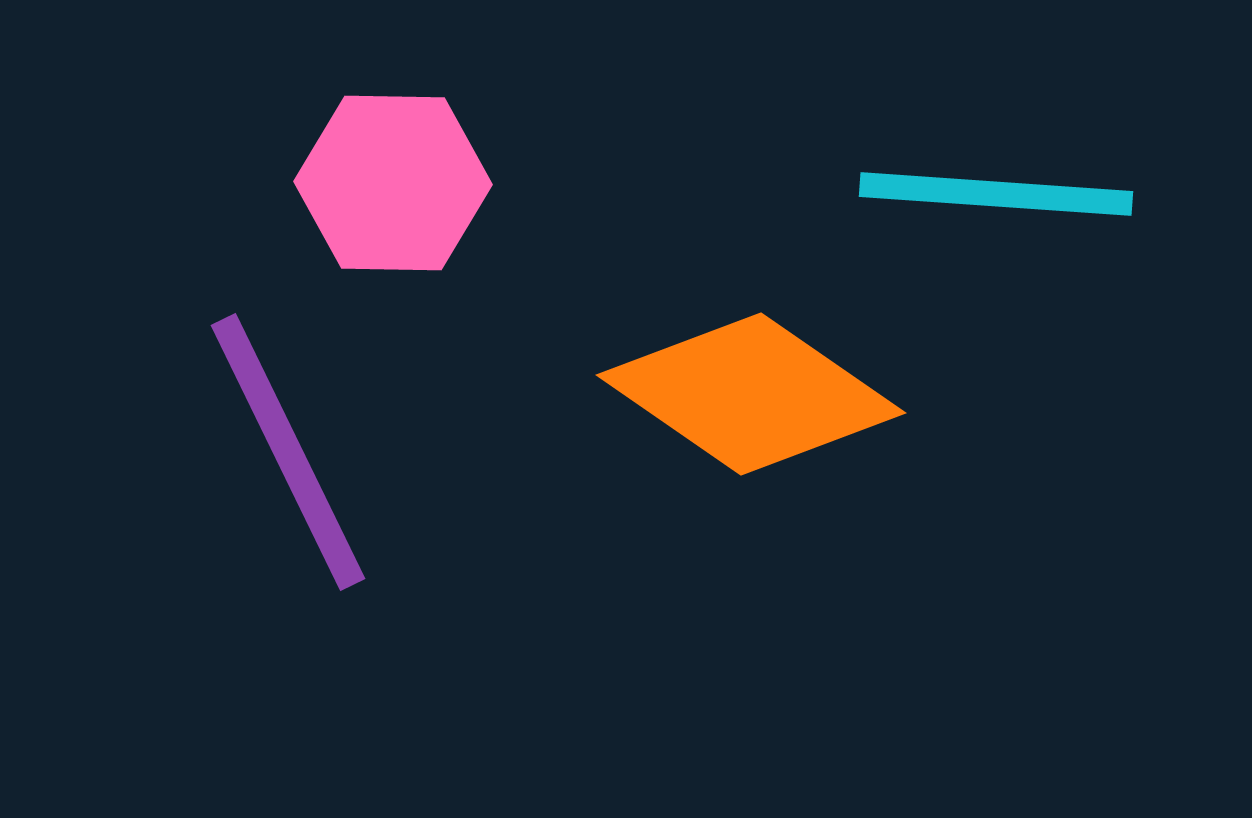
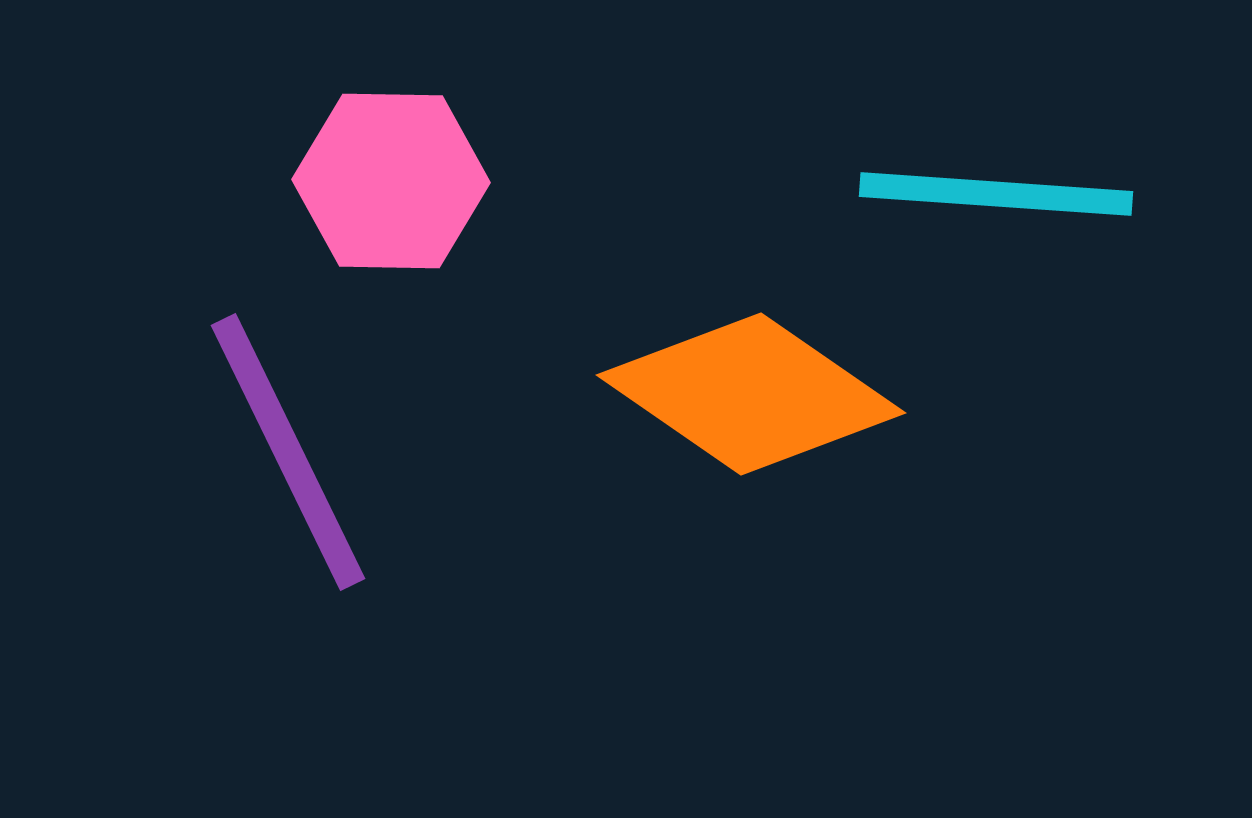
pink hexagon: moved 2 px left, 2 px up
